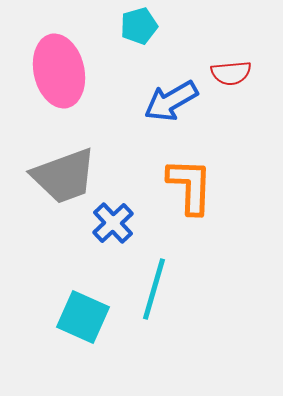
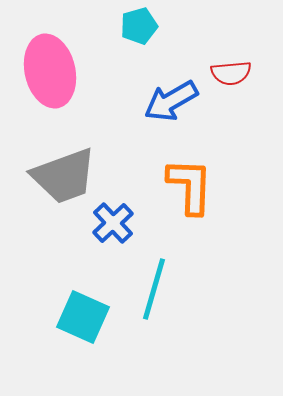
pink ellipse: moved 9 px left
